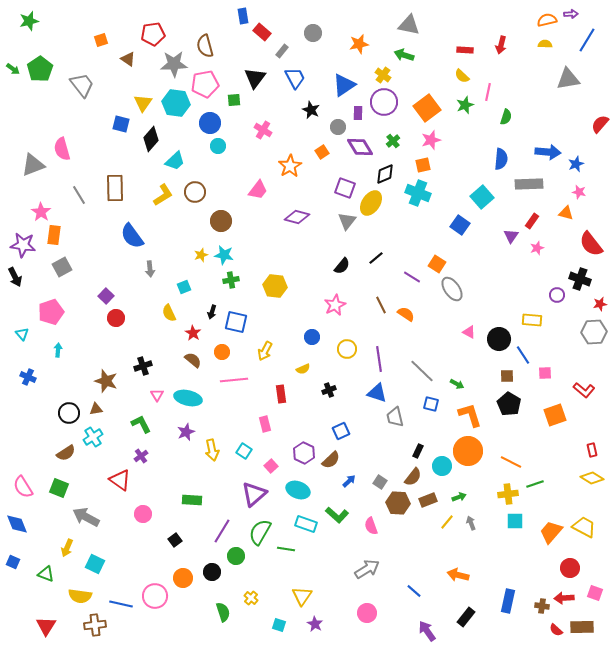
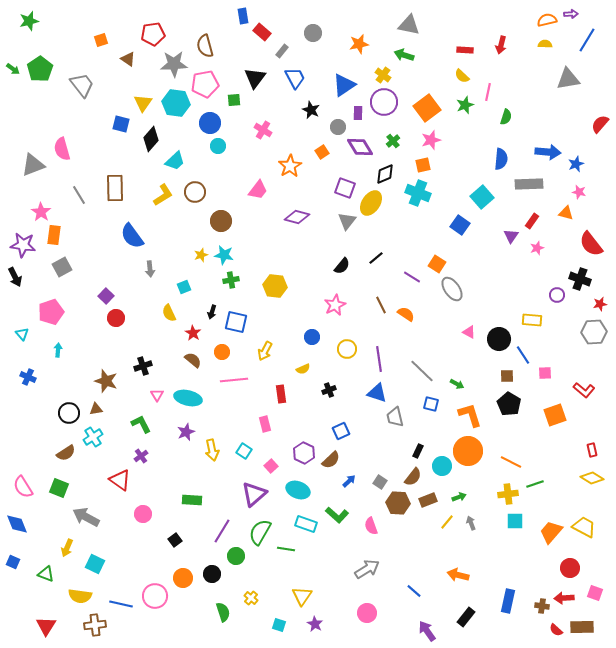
black circle at (212, 572): moved 2 px down
